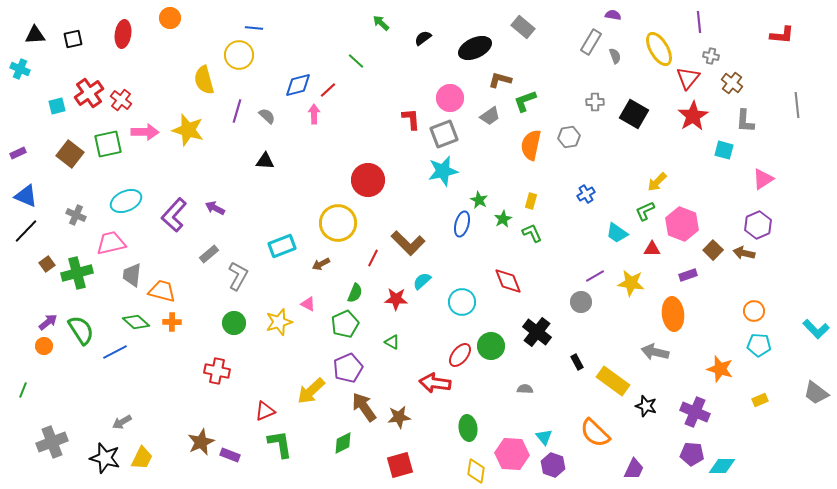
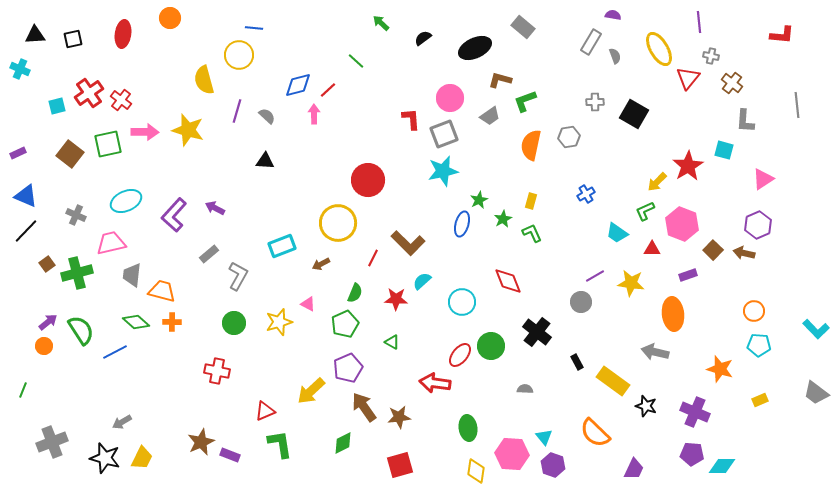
red star at (693, 116): moved 5 px left, 50 px down
green star at (479, 200): rotated 18 degrees clockwise
